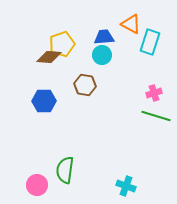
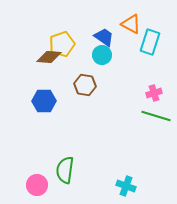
blue trapezoid: rotated 40 degrees clockwise
